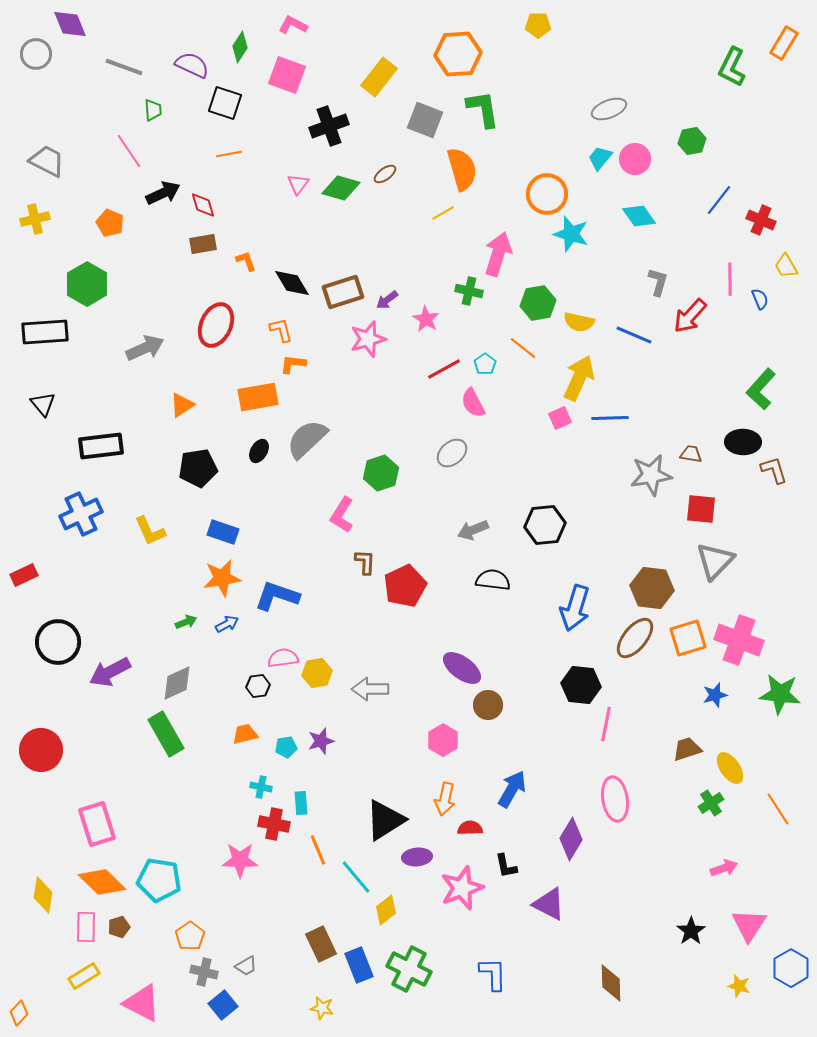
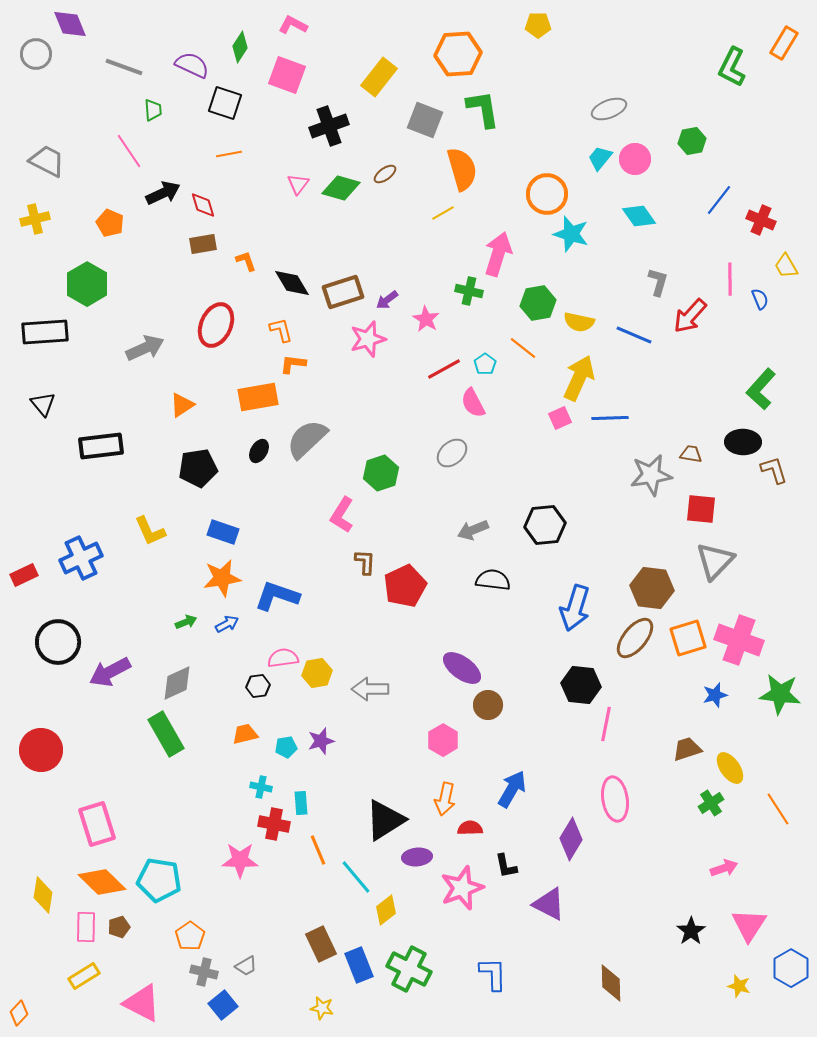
blue cross at (81, 514): moved 44 px down
